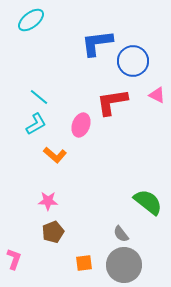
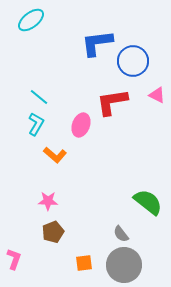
cyan L-shape: rotated 30 degrees counterclockwise
